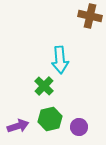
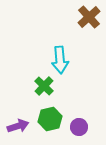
brown cross: moved 1 px left, 1 px down; rotated 35 degrees clockwise
